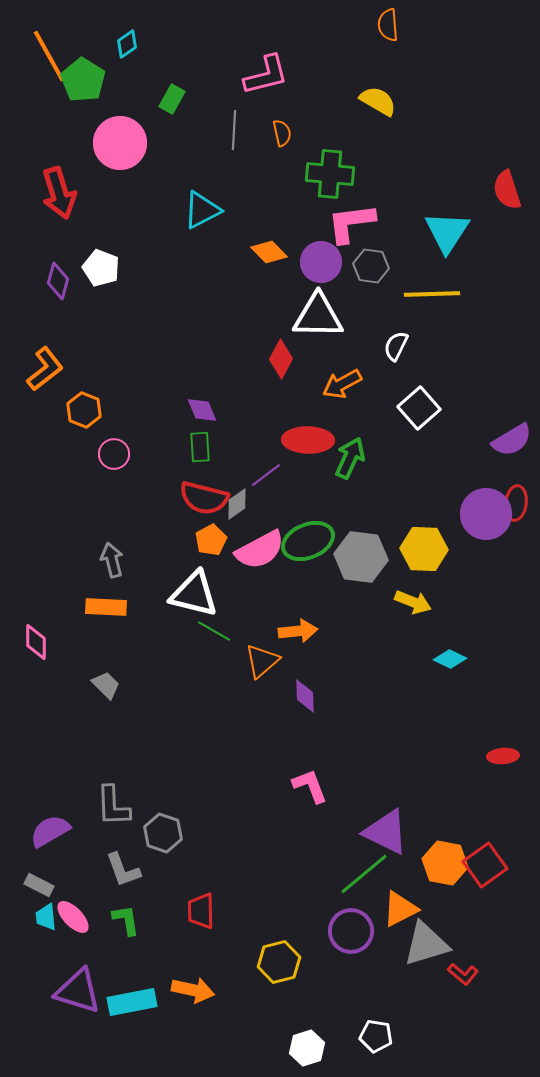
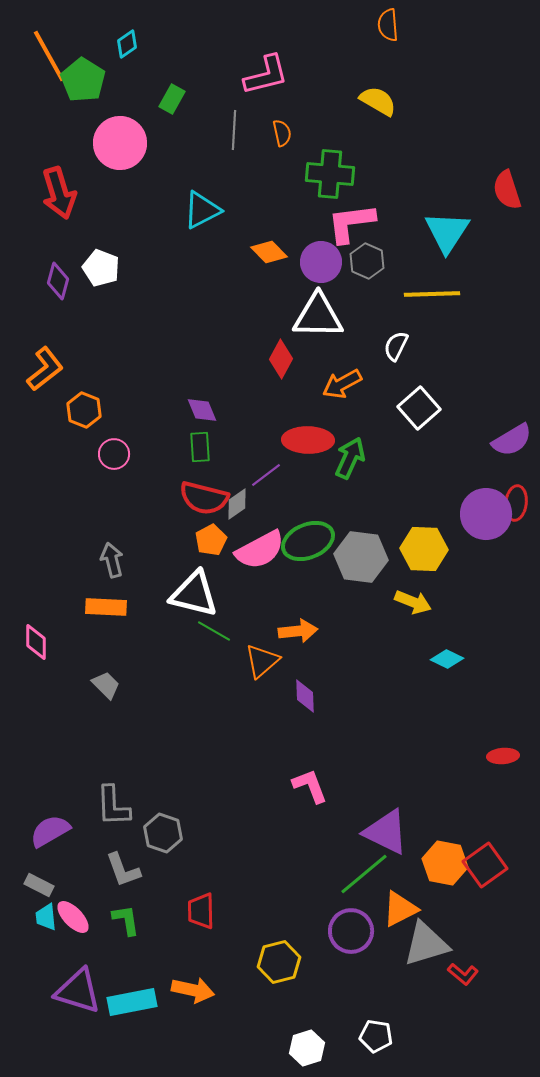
gray hexagon at (371, 266): moved 4 px left, 5 px up; rotated 16 degrees clockwise
cyan diamond at (450, 659): moved 3 px left
